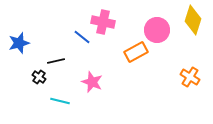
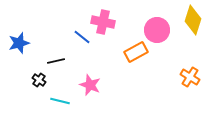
black cross: moved 3 px down
pink star: moved 2 px left, 3 px down
